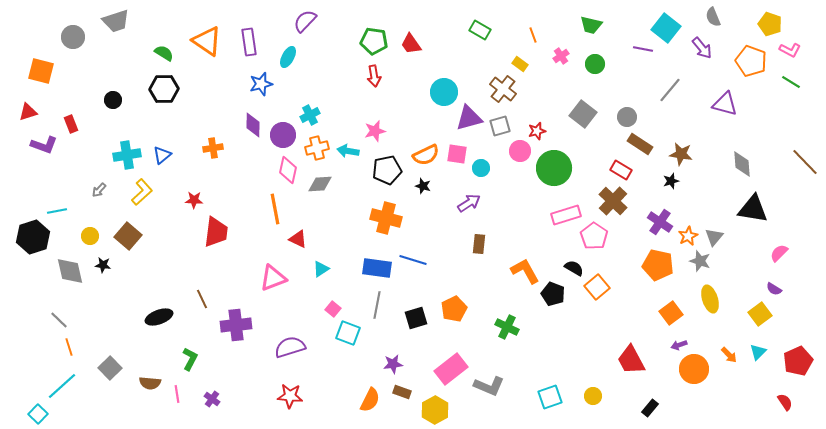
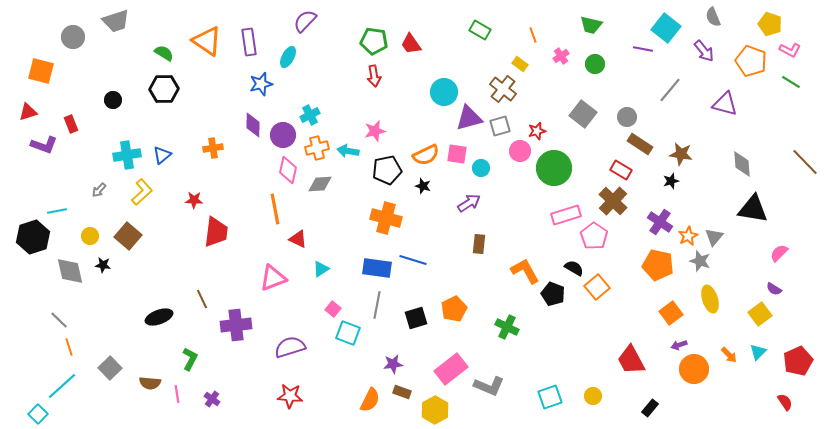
purple arrow at (702, 48): moved 2 px right, 3 px down
